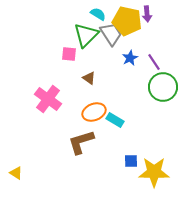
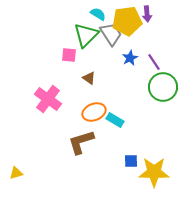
yellow pentagon: rotated 20 degrees counterclockwise
pink square: moved 1 px down
yellow triangle: rotated 48 degrees counterclockwise
